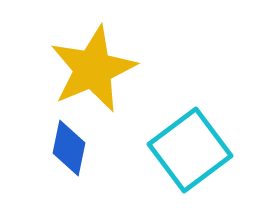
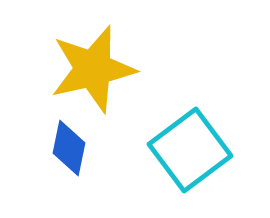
yellow star: rotated 10 degrees clockwise
